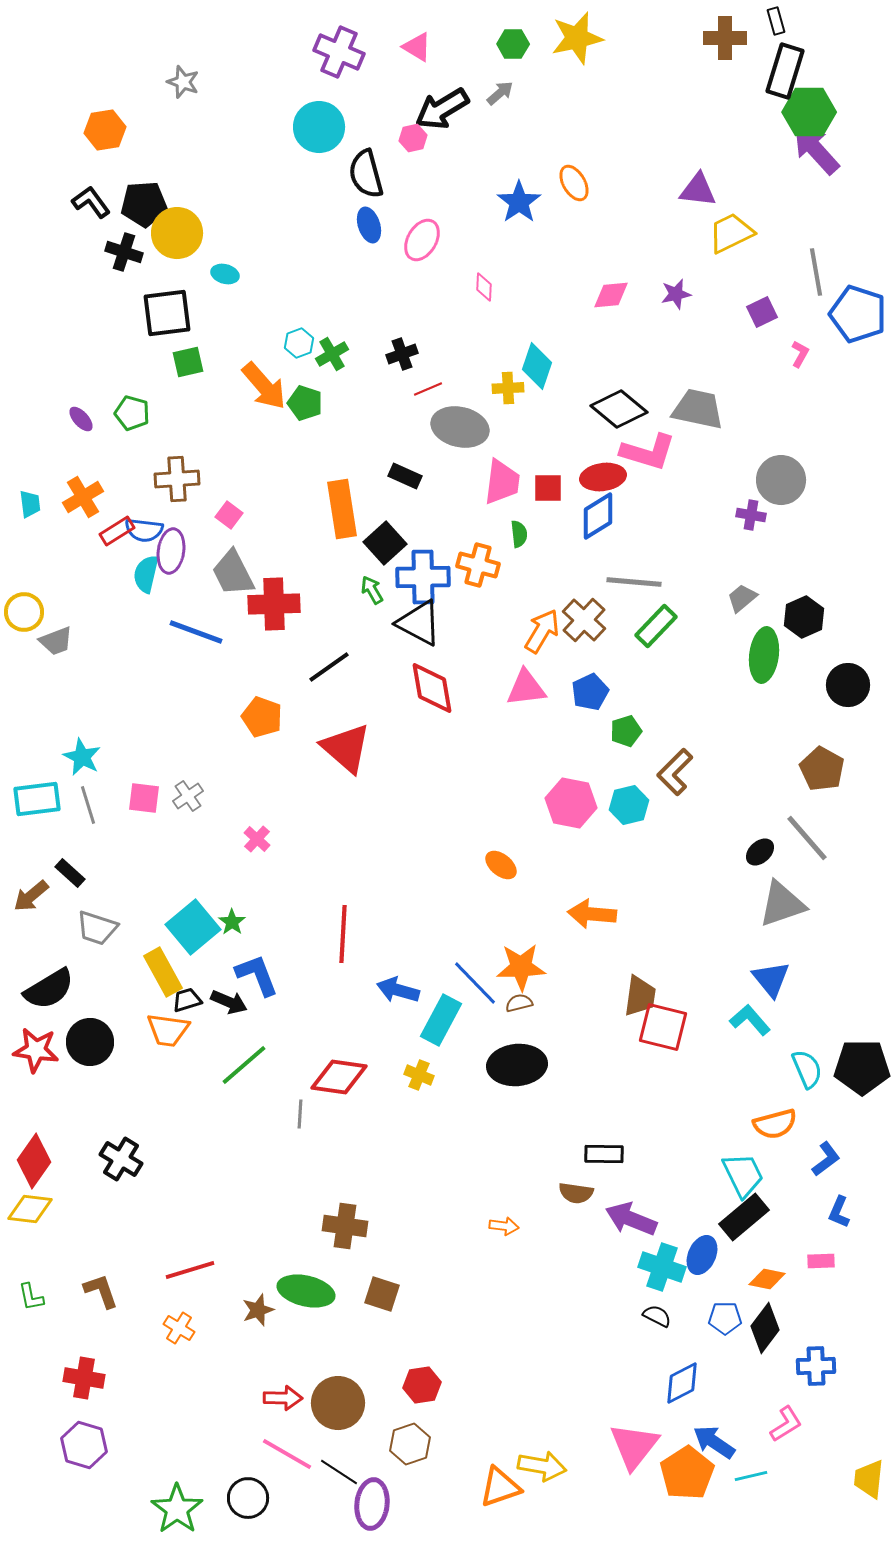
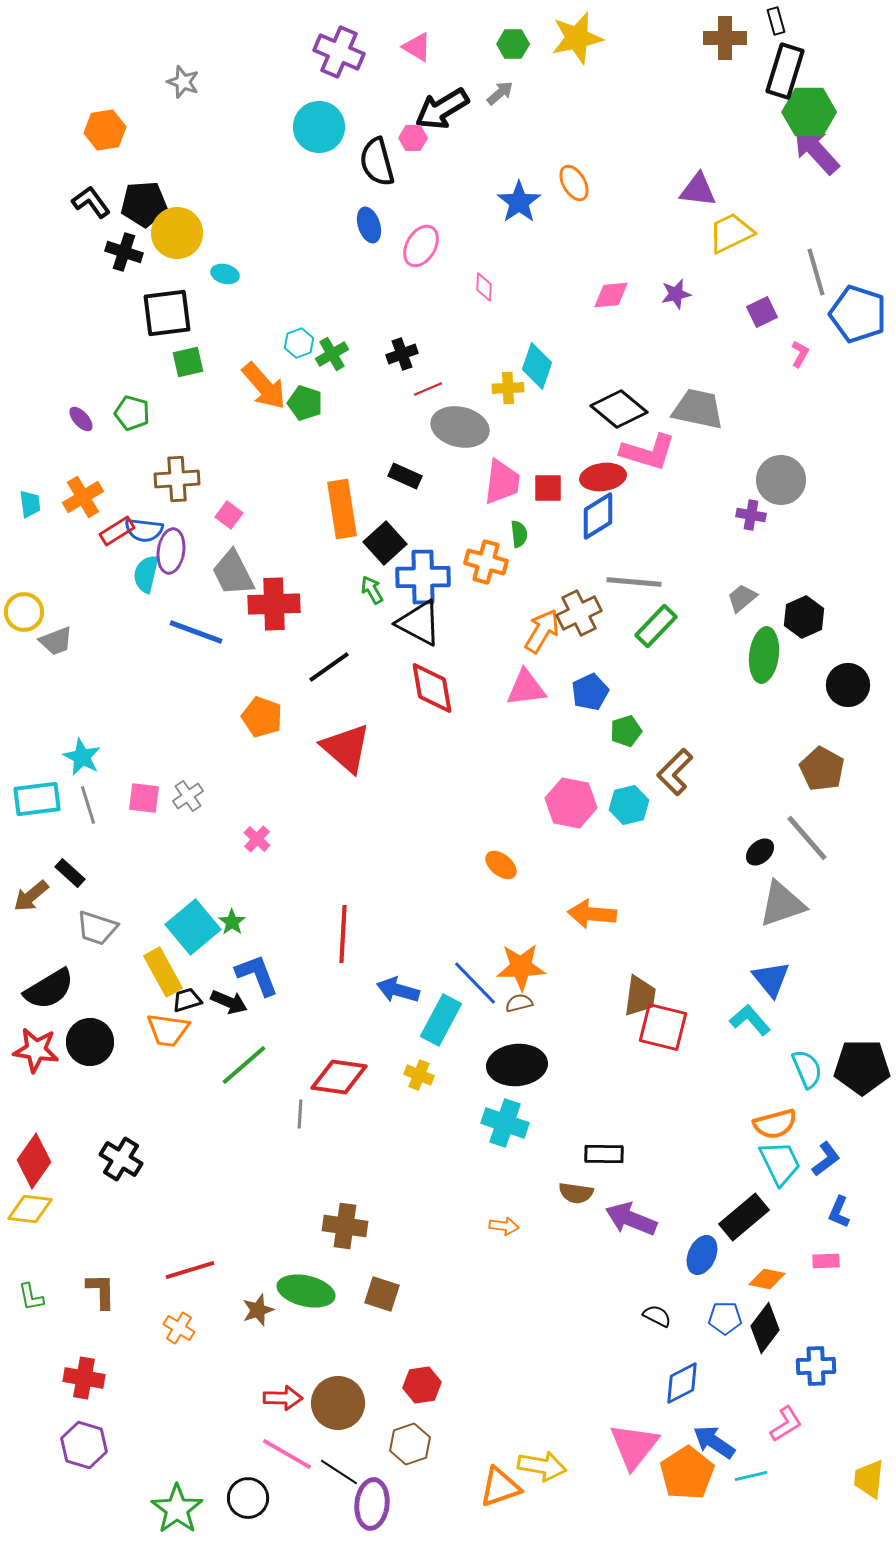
pink hexagon at (413, 138): rotated 12 degrees clockwise
black semicircle at (366, 174): moved 11 px right, 12 px up
pink ellipse at (422, 240): moved 1 px left, 6 px down
gray line at (816, 272): rotated 6 degrees counterclockwise
orange cross at (478, 565): moved 8 px right, 3 px up
brown cross at (584, 620): moved 5 px left, 7 px up; rotated 21 degrees clockwise
cyan trapezoid at (743, 1175): moved 37 px right, 12 px up
pink rectangle at (821, 1261): moved 5 px right
cyan cross at (662, 1267): moved 157 px left, 144 px up
brown L-shape at (101, 1291): rotated 18 degrees clockwise
